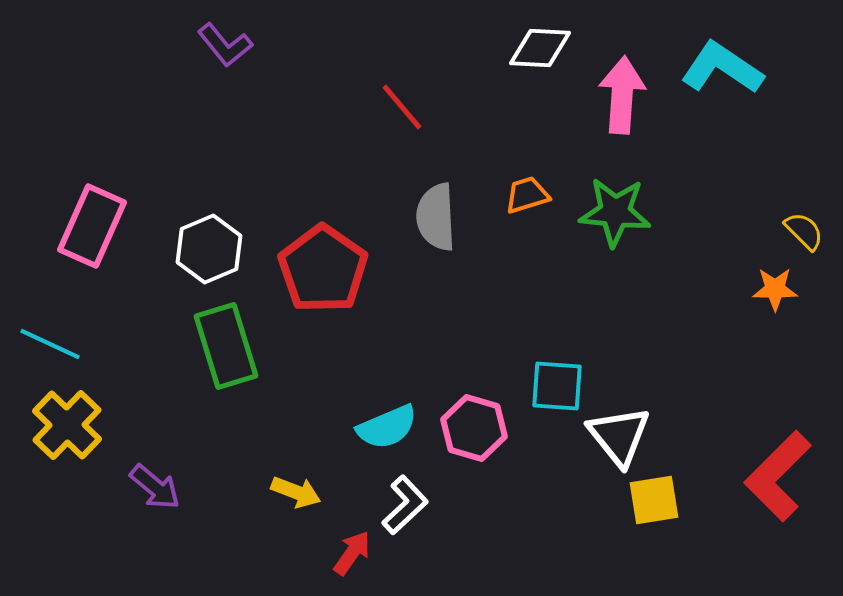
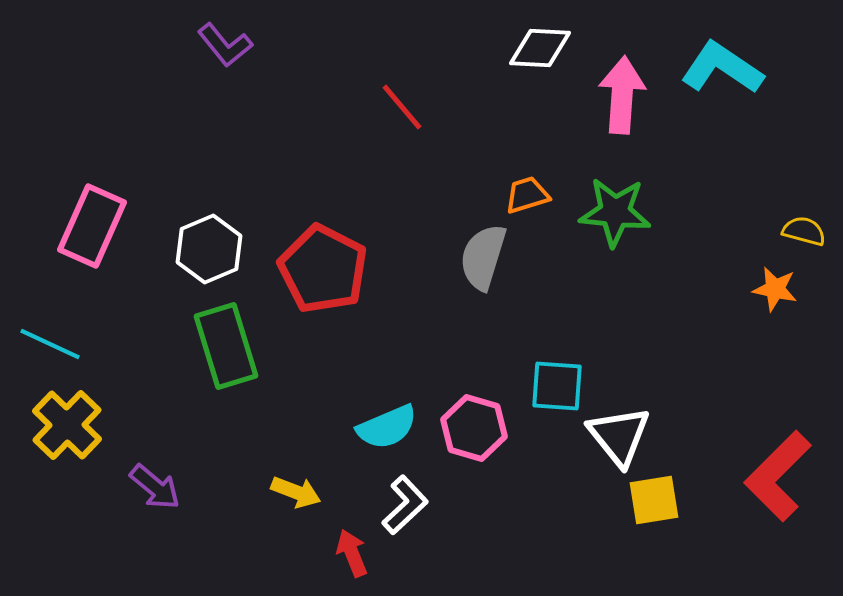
gray semicircle: moved 47 px right, 40 px down; rotated 20 degrees clockwise
yellow semicircle: rotated 30 degrees counterclockwise
red pentagon: rotated 8 degrees counterclockwise
orange star: rotated 12 degrees clockwise
red arrow: rotated 57 degrees counterclockwise
